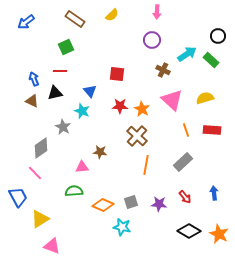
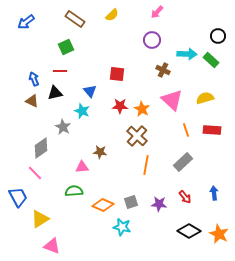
pink arrow at (157, 12): rotated 40 degrees clockwise
cyan arrow at (187, 54): rotated 36 degrees clockwise
